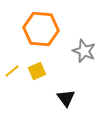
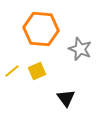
gray star: moved 4 px left, 2 px up
